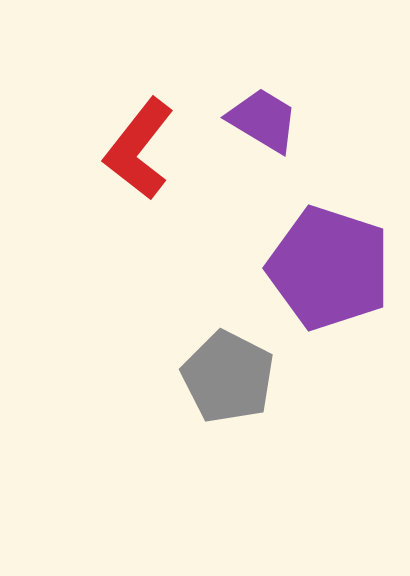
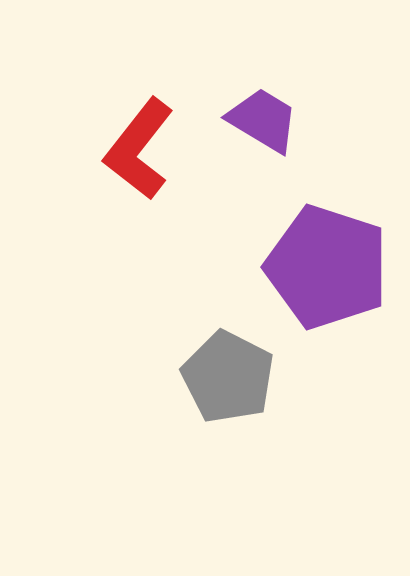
purple pentagon: moved 2 px left, 1 px up
